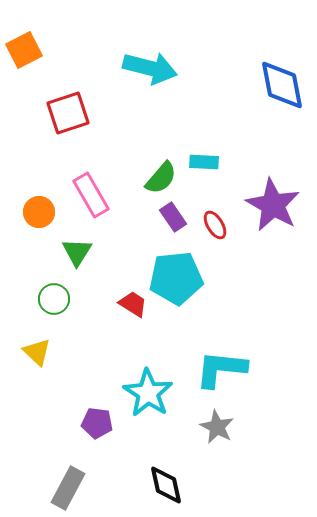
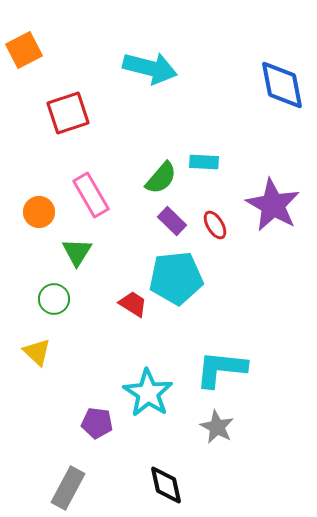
purple rectangle: moved 1 px left, 4 px down; rotated 12 degrees counterclockwise
